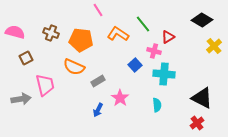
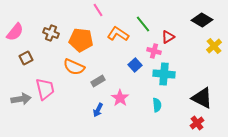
pink semicircle: rotated 114 degrees clockwise
pink trapezoid: moved 4 px down
